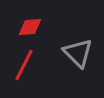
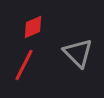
red diamond: moved 3 px right; rotated 20 degrees counterclockwise
